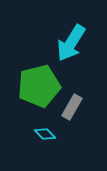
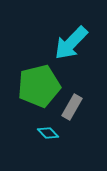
cyan arrow: rotated 12 degrees clockwise
cyan diamond: moved 3 px right, 1 px up
